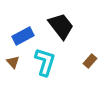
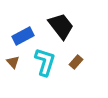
brown rectangle: moved 14 px left, 1 px down
